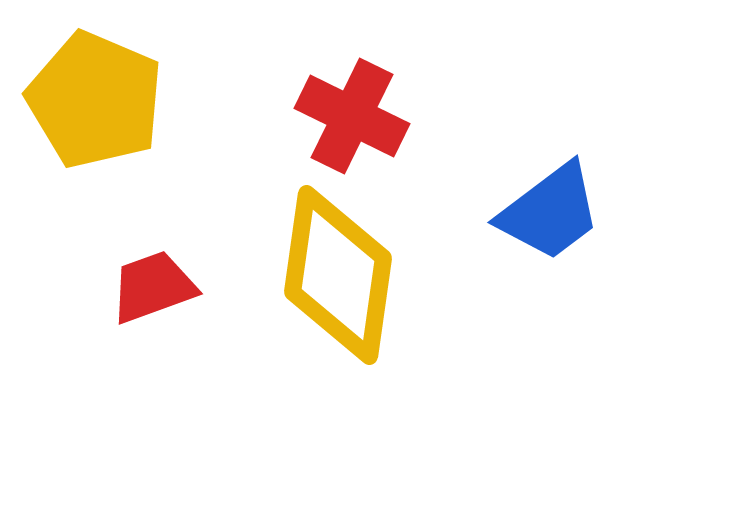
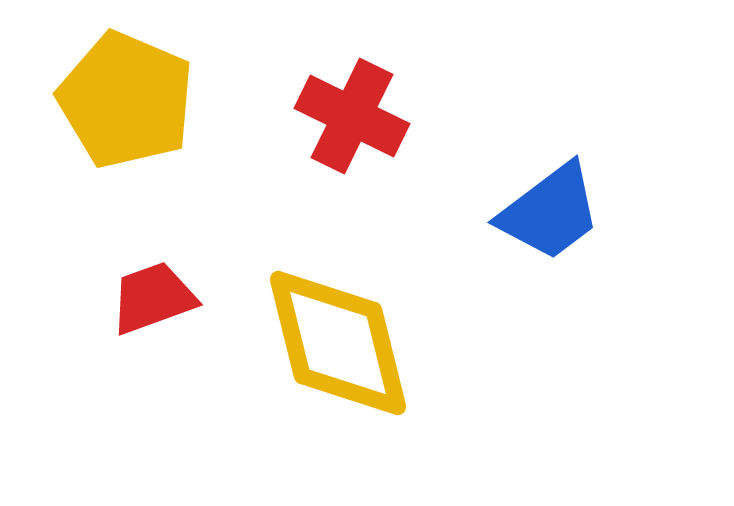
yellow pentagon: moved 31 px right
yellow diamond: moved 68 px down; rotated 22 degrees counterclockwise
red trapezoid: moved 11 px down
